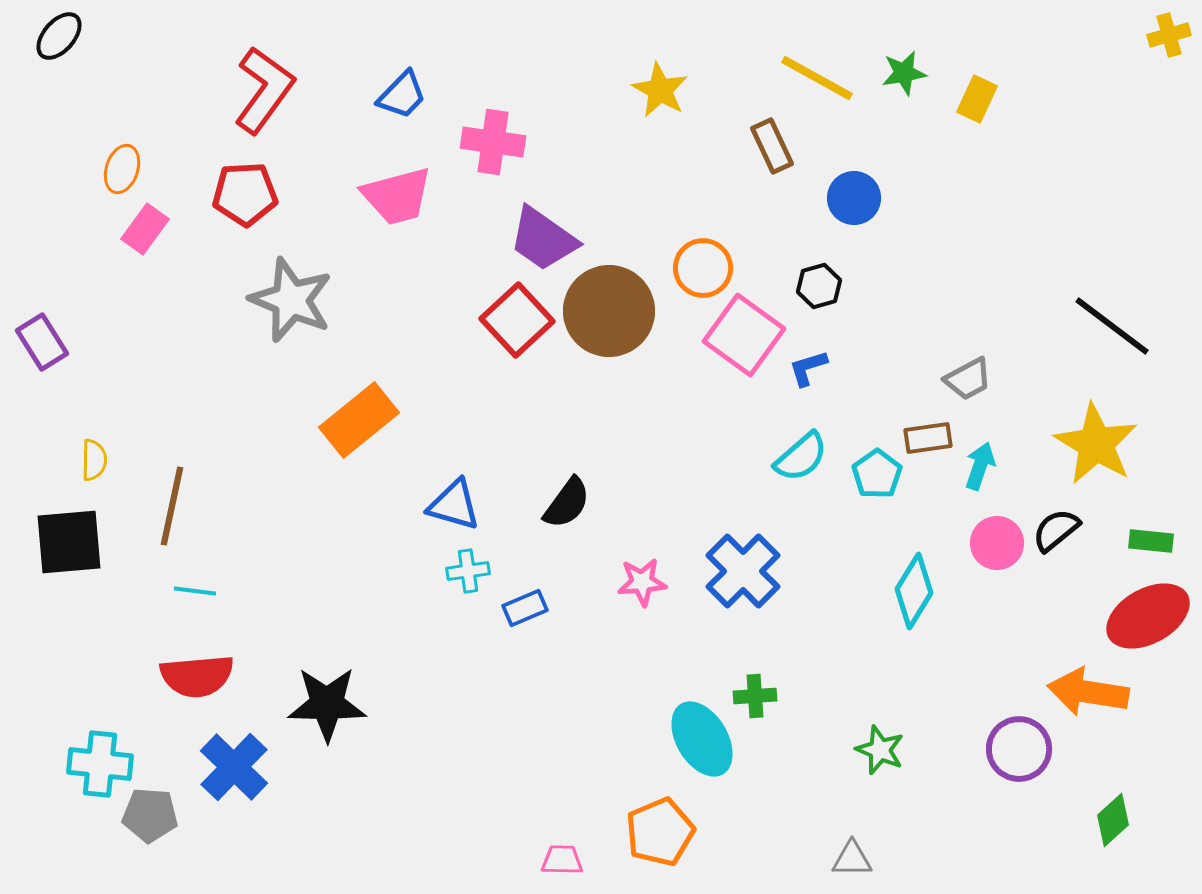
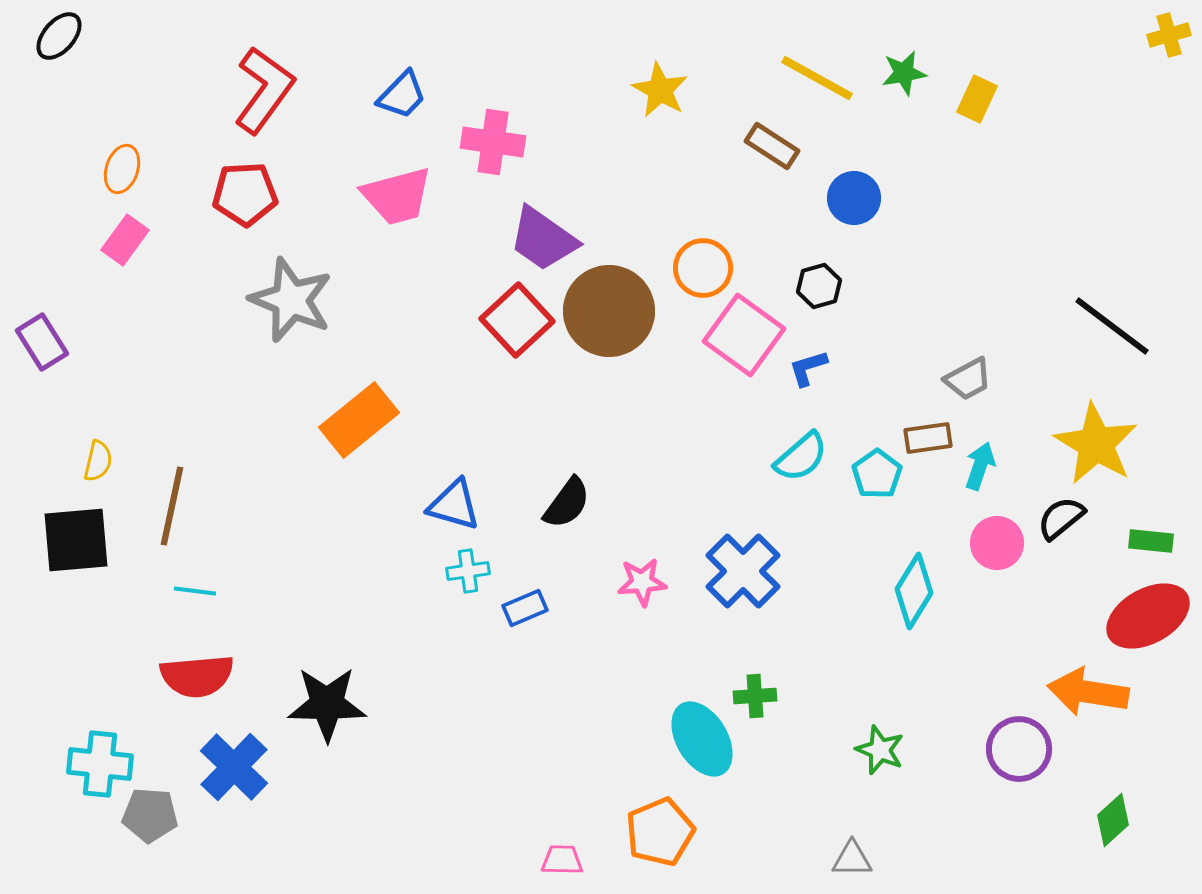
brown rectangle at (772, 146): rotated 32 degrees counterclockwise
pink rectangle at (145, 229): moved 20 px left, 11 px down
yellow semicircle at (94, 460): moved 4 px right, 1 px down; rotated 12 degrees clockwise
black semicircle at (1056, 530): moved 5 px right, 12 px up
black square at (69, 542): moved 7 px right, 2 px up
